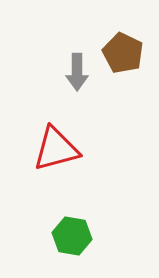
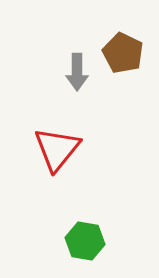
red triangle: moved 1 px right; rotated 36 degrees counterclockwise
green hexagon: moved 13 px right, 5 px down
